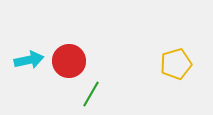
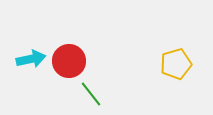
cyan arrow: moved 2 px right, 1 px up
green line: rotated 68 degrees counterclockwise
